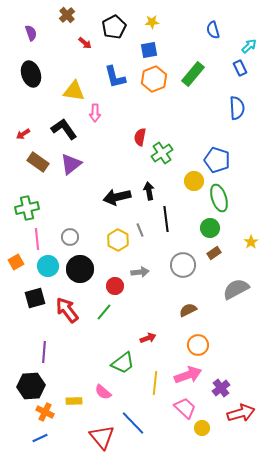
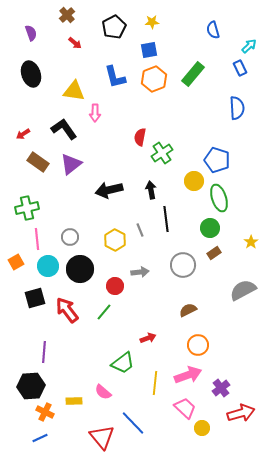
red arrow at (85, 43): moved 10 px left
black arrow at (149, 191): moved 2 px right, 1 px up
black arrow at (117, 197): moved 8 px left, 7 px up
yellow hexagon at (118, 240): moved 3 px left
gray semicircle at (236, 289): moved 7 px right, 1 px down
